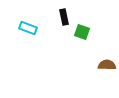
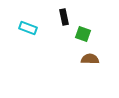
green square: moved 1 px right, 2 px down
brown semicircle: moved 17 px left, 6 px up
